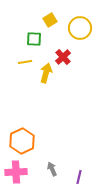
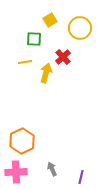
purple line: moved 2 px right
